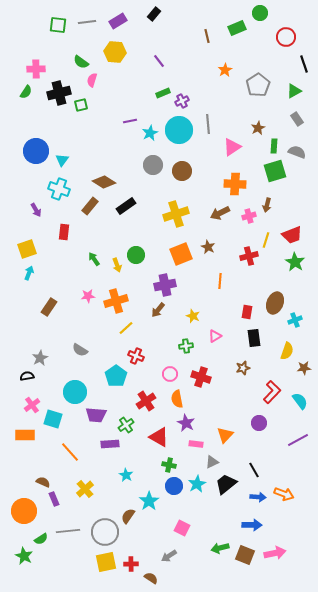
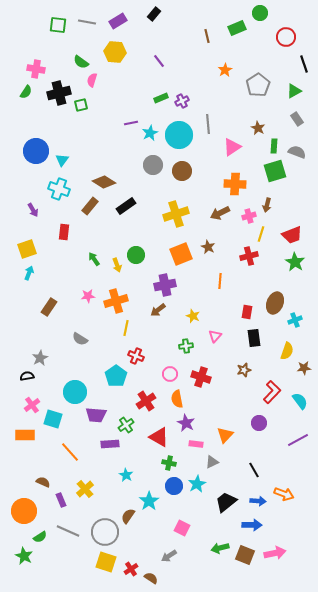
gray line at (87, 22): rotated 18 degrees clockwise
pink cross at (36, 69): rotated 12 degrees clockwise
green rectangle at (163, 93): moved 2 px left, 5 px down
purple line at (130, 121): moved 1 px right, 2 px down
brown star at (258, 128): rotated 16 degrees counterclockwise
cyan circle at (179, 130): moved 5 px down
purple arrow at (36, 210): moved 3 px left
yellow line at (266, 240): moved 5 px left, 6 px up
brown arrow at (158, 310): rotated 14 degrees clockwise
yellow line at (126, 328): rotated 35 degrees counterclockwise
pink triangle at (215, 336): rotated 16 degrees counterclockwise
gray semicircle at (80, 350): moved 11 px up
brown star at (243, 368): moved 1 px right, 2 px down
green cross at (169, 465): moved 2 px up
black trapezoid at (226, 484): moved 18 px down
blue arrow at (258, 497): moved 4 px down
purple rectangle at (54, 499): moved 7 px right, 1 px down
gray line at (68, 531): rotated 30 degrees clockwise
green semicircle at (41, 539): moved 1 px left, 2 px up
yellow square at (106, 562): rotated 30 degrees clockwise
red cross at (131, 564): moved 5 px down; rotated 32 degrees counterclockwise
